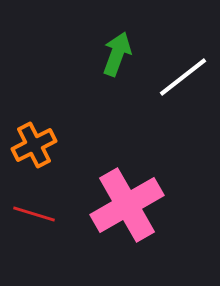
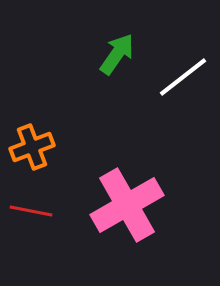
green arrow: rotated 15 degrees clockwise
orange cross: moved 2 px left, 2 px down; rotated 6 degrees clockwise
red line: moved 3 px left, 3 px up; rotated 6 degrees counterclockwise
